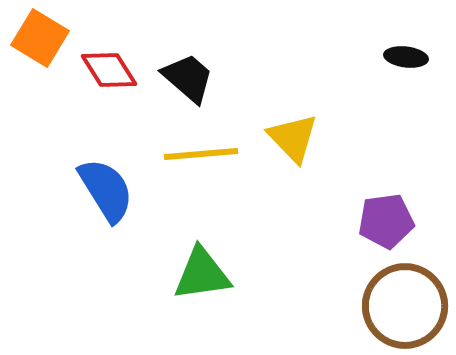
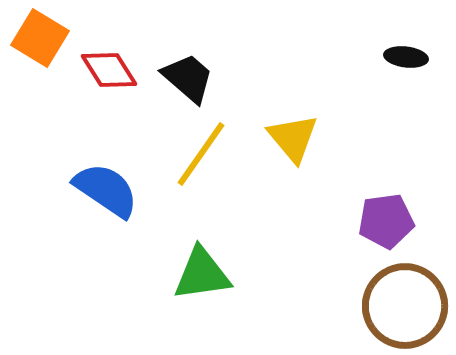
yellow triangle: rotated 4 degrees clockwise
yellow line: rotated 50 degrees counterclockwise
blue semicircle: rotated 24 degrees counterclockwise
